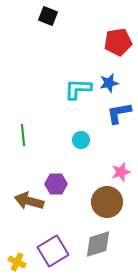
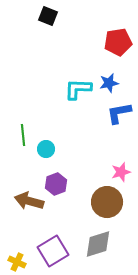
cyan circle: moved 35 px left, 9 px down
purple hexagon: rotated 20 degrees counterclockwise
